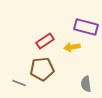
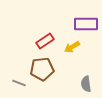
purple rectangle: moved 3 px up; rotated 15 degrees counterclockwise
yellow arrow: rotated 21 degrees counterclockwise
